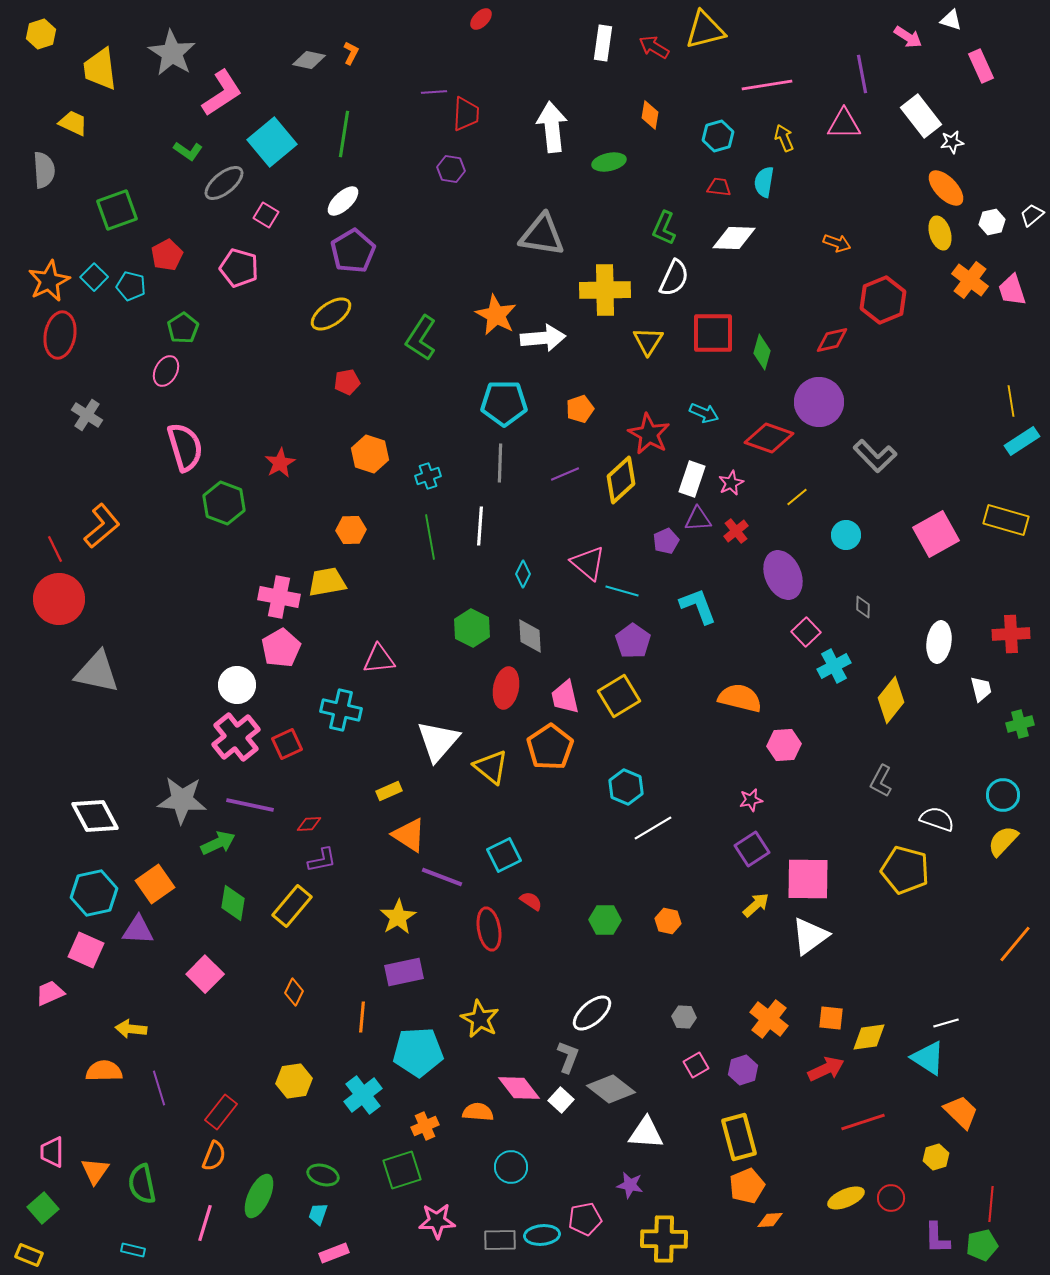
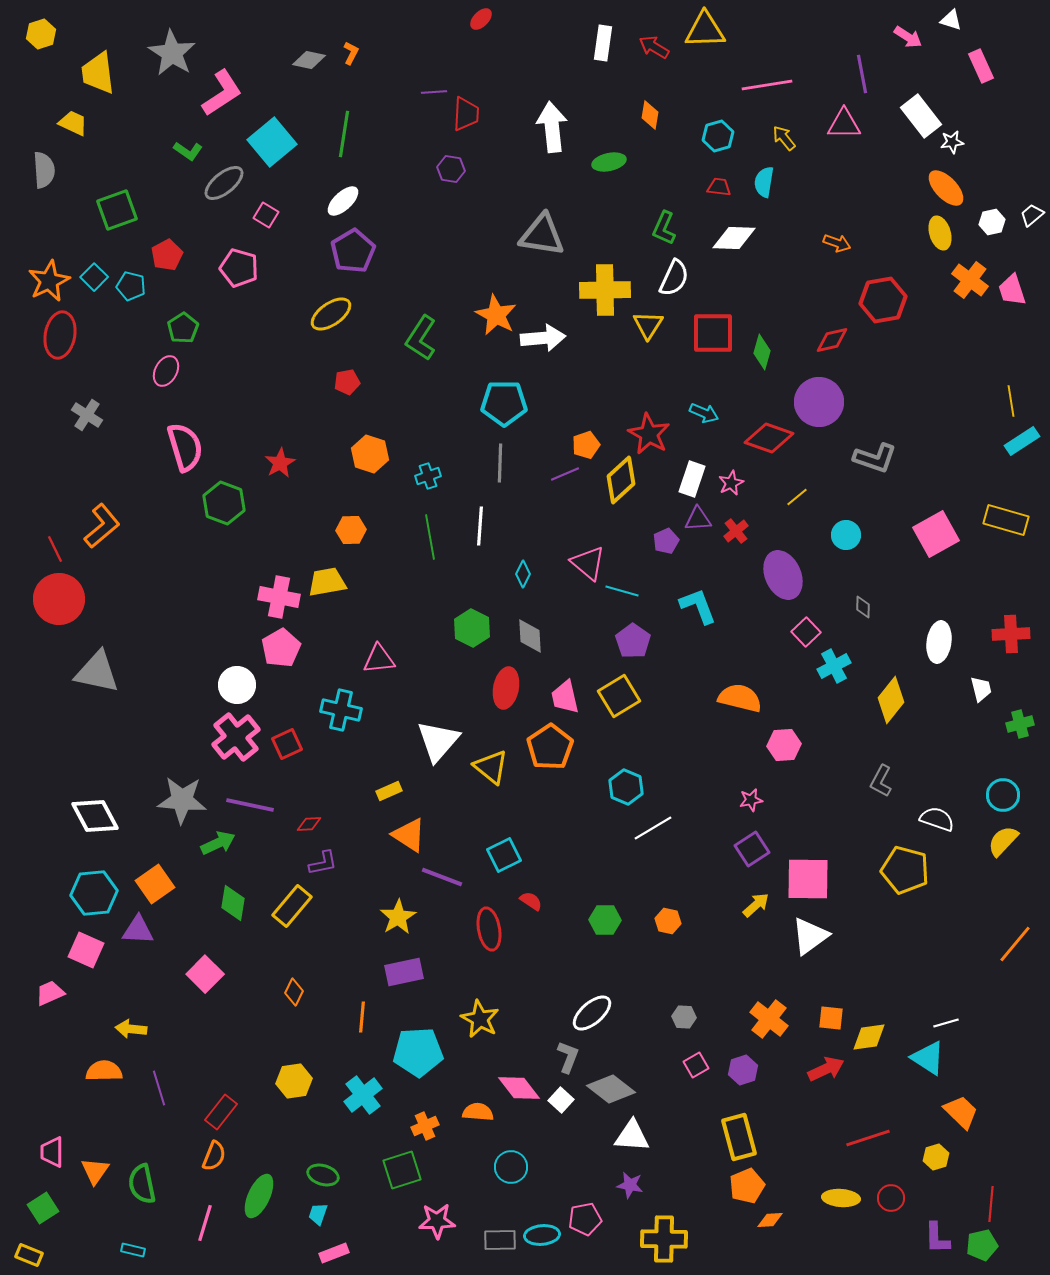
yellow triangle at (705, 30): rotated 12 degrees clockwise
yellow trapezoid at (100, 69): moved 2 px left, 4 px down
yellow arrow at (784, 138): rotated 16 degrees counterclockwise
red hexagon at (883, 300): rotated 12 degrees clockwise
yellow triangle at (648, 341): moved 16 px up
orange pentagon at (580, 409): moved 6 px right, 36 px down
gray L-shape at (875, 456): moved 2 px down; rotated 27 degrees counterclockwise
purple L-shape at (322, 860): moved 1 px right, 3 px down
cyan hexagon at (94, 893): rotated 6 degrees clockwise
red line at (863, 1122): moved 5 px right, 16 px down
white triangle at (646, 1133): moved 14 px left, 3 px down
yellow ellipse at (846, 1198): moved 5 px left; rotated 27 degrees clockwise
green square at (43, 1208): rotated 8 degrees clockwise
